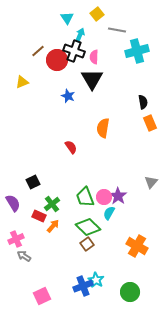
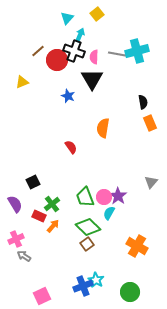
cyan triangle: rotated 16 degrees clockwise
gray line: moved 24 px down
purple semicircle: moved 2 px right, 1 px down
